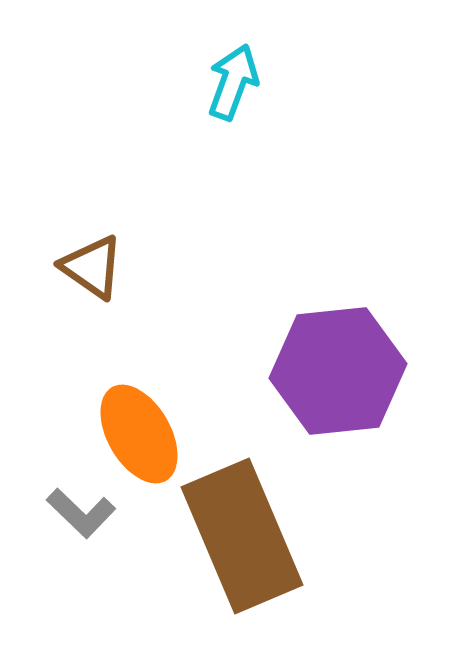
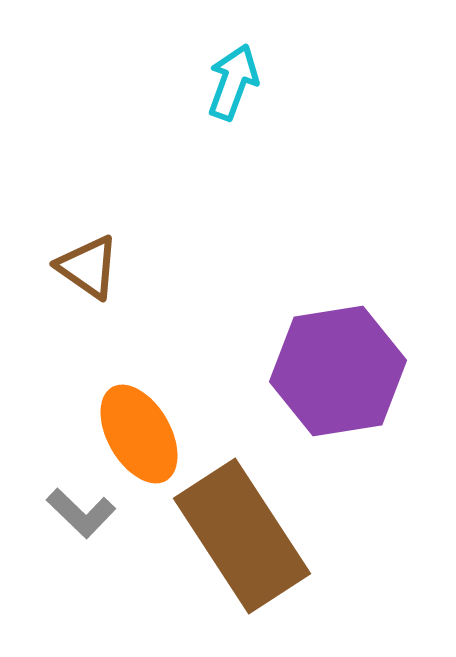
brown triangle: moved 4 px left
purple hexagon: rotated 3 degrees counterclockwise
brown rectangle: rotated 10 degrees counterclockwise
